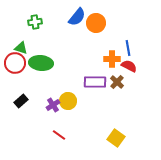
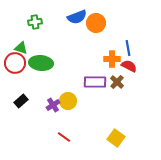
blue semicircle: rotated 30 degrees clockwise
red line: moved 5 px right, 2 px down
